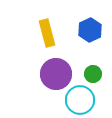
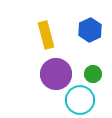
yellow rectangle: moved 1 px left, 2 px down
